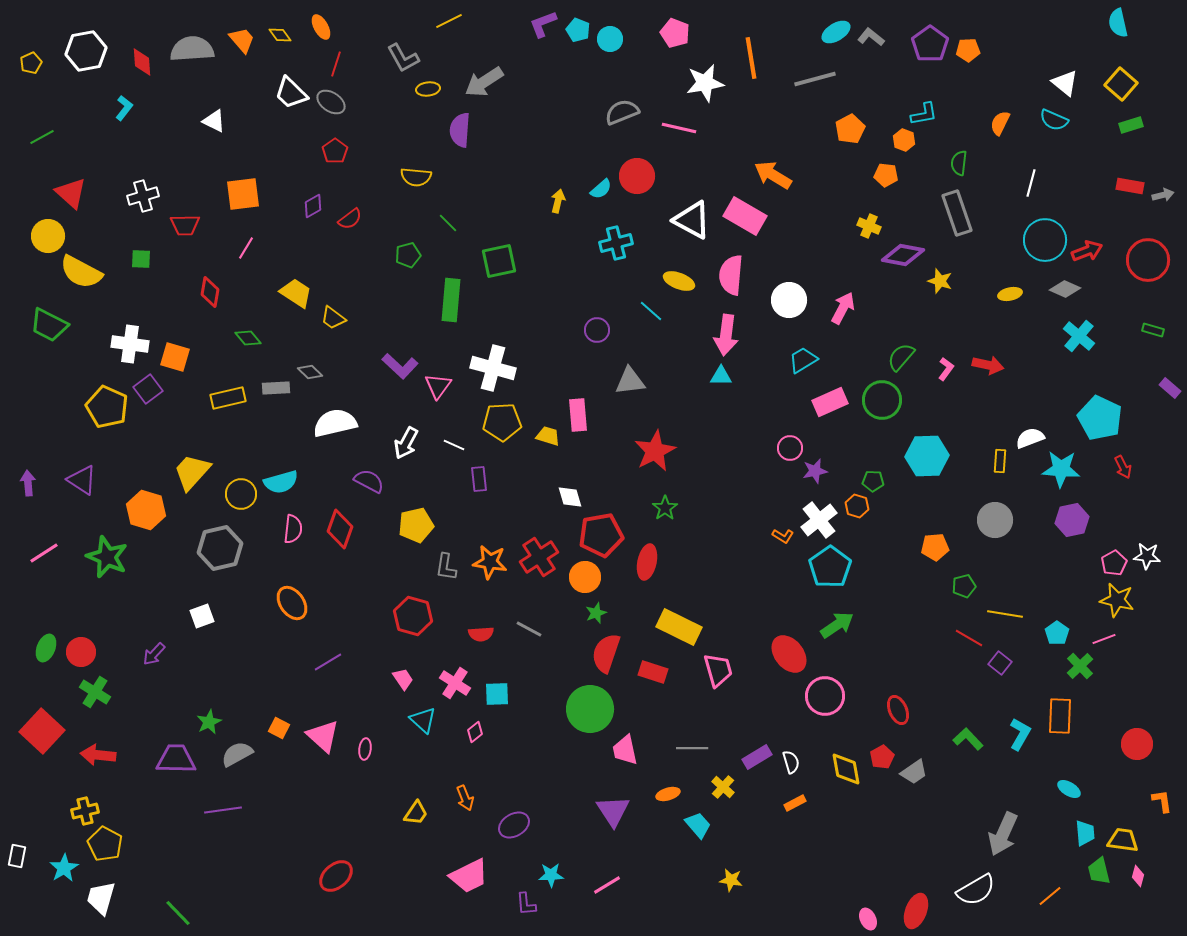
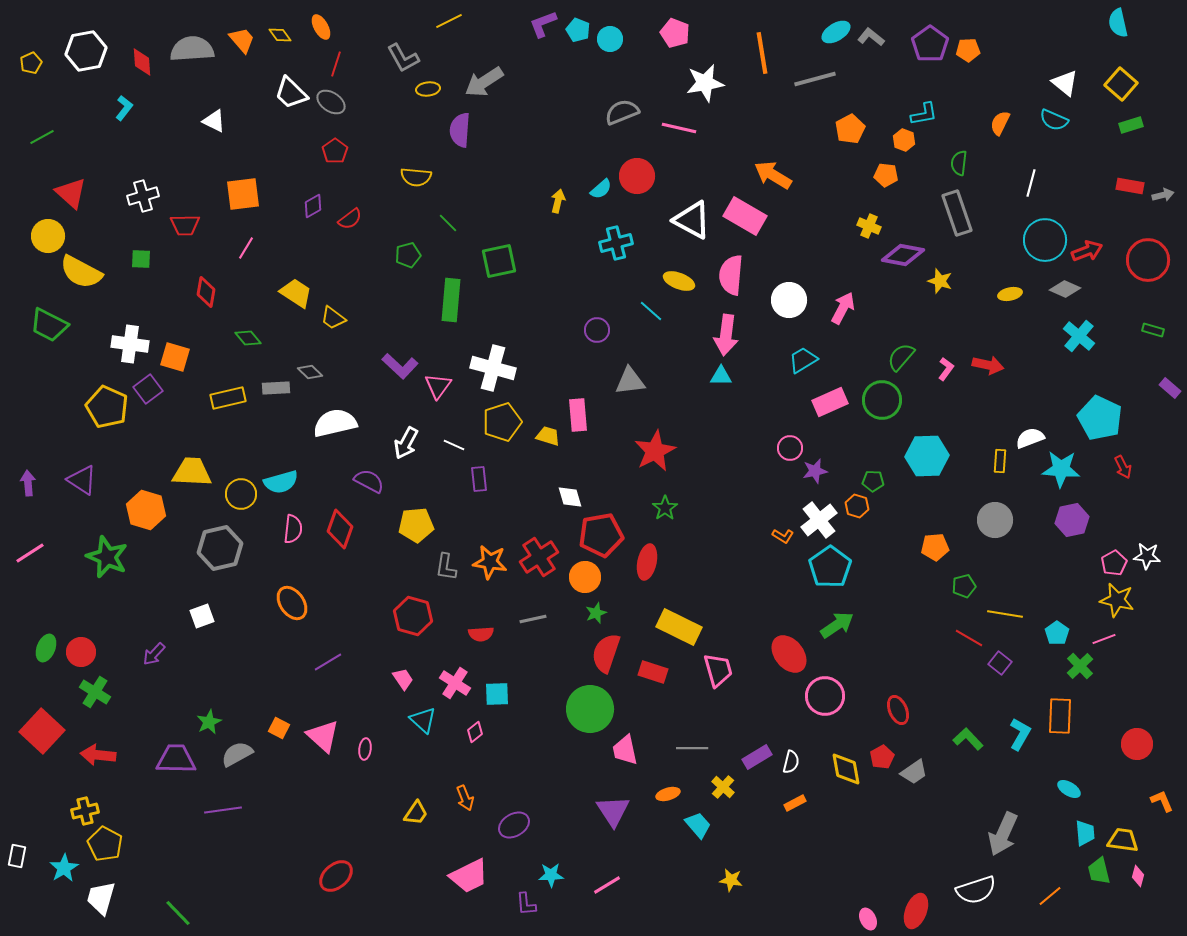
orange line at (751, 58): moved 11 px right, 5 px up
red diamond at (210, 292): moved 4 px left
yellow pentagon at (502, 422): rotated 15 degrees counterclockwise
yellow trapezoid at (192, 472): rotated 51 degrees clockwise
yellow pentagon at (416, 525): rotated 8 degrees clockwise
pink line at (44, 553): moved 14 px left
gray line at (529, 629): moved 4 px right, 10 px up; rotated 40 degrees counterclockwise
white semicircle at (791, 762): rotated 30 degrees clockwise
orange L-shape at (1162, 801): rotated 15 degrees counterclockwise
white semicircle at (976, 890): rotated 12 degrees clockwise
